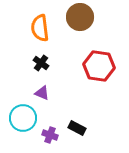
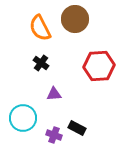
brown circle: moved 5 px left, 2 px down
orange semicircle: rotated 20 degrees counterclockwise
red hexagon: rotated 12 degrees counterclockwise
purple triangle: moved 12 px right, 1 px down; rotated 28 degrees counterclockwise
purple cross: moved 4 px right
